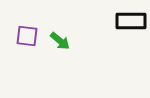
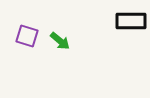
purple square: rotated 10 degrees clockwise
